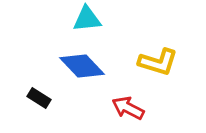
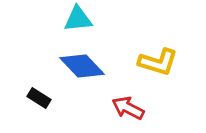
cyan triangle: moved 9 px left
